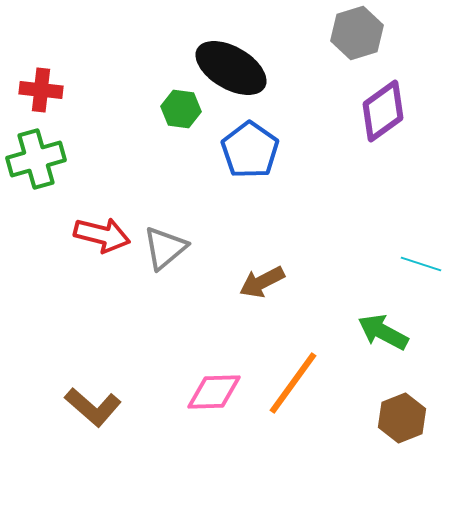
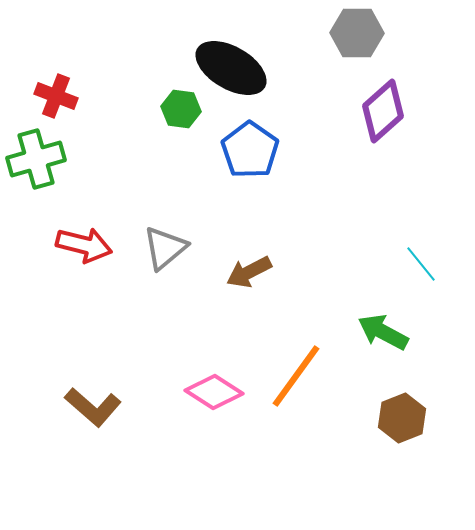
gray hexagon: rotated 18 degrees clockwise
red cross: moved 15 px right, 6 px down; rotated 15 degrees clockwise
purple diamond: rotated 6 degrees counterclockwise
red arrow: moved 18 px left, 10 px down
cyan line: rotated 33 degrees clockwise
brown arrow: moved 13 px left, 10 px up
orange line: moved 3 px right, 7 px up
pink diamond: rotated 34 degrees clockwise
